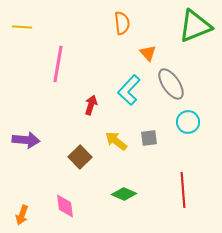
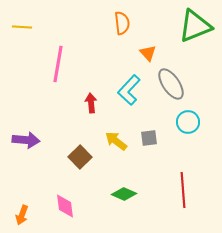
red arrow: moved 2 px up; rotated 24 degrees counterclockwise
